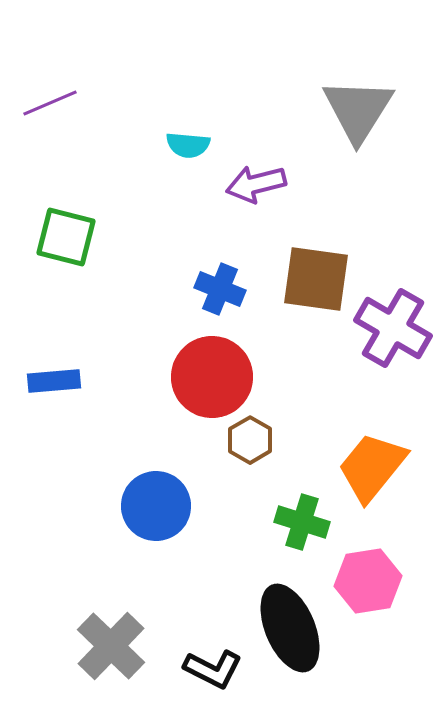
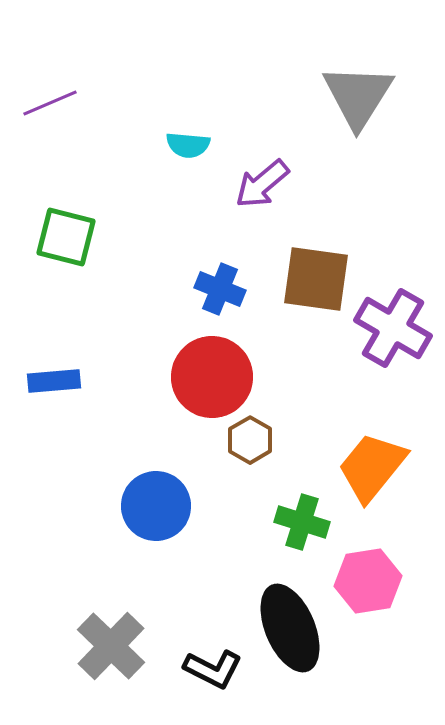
gray triangle: moved 14 px up
purple arrow: moved 6 px right; rotated 26 degrees counterclockwise
